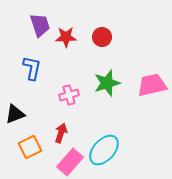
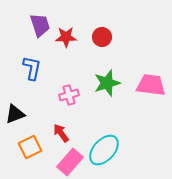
pink trapezoid: moved 1 px left; rotated 20 degrees clockwise
red arrow: rotated 54 degrees counterclockwise
